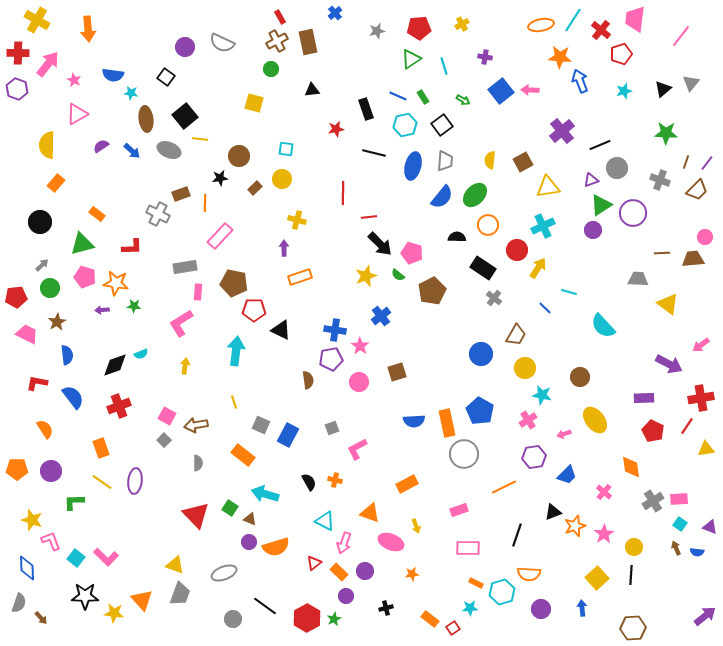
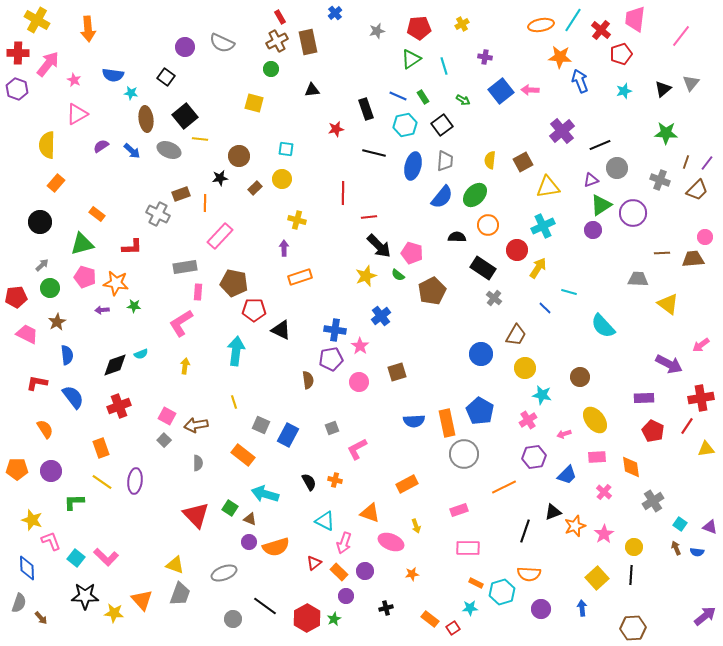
black arrow at (380, 244): moved 1 px left, 2 px down
pink rectangle at (679, 499): moved 82 px left, 42 px up
black line at (517, 535): moved 8 px right, 4 px up
